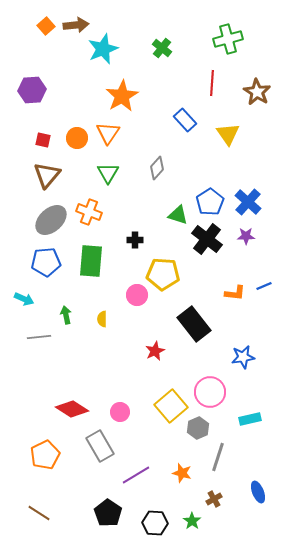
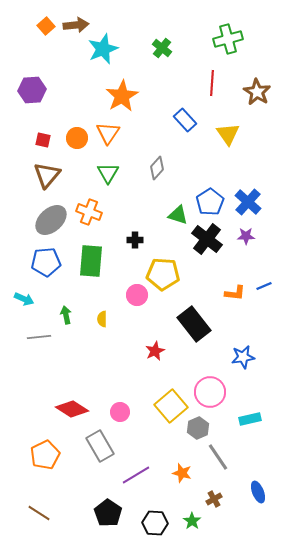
gray line at (218, 457): rotated 52 degrees counterclockwise
